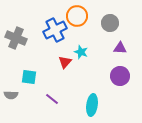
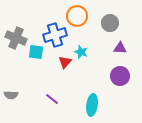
blue cross: moved 5 px down; rotated 10 degrees clockwise
cyan square: moved 7 px right, 25 px up
